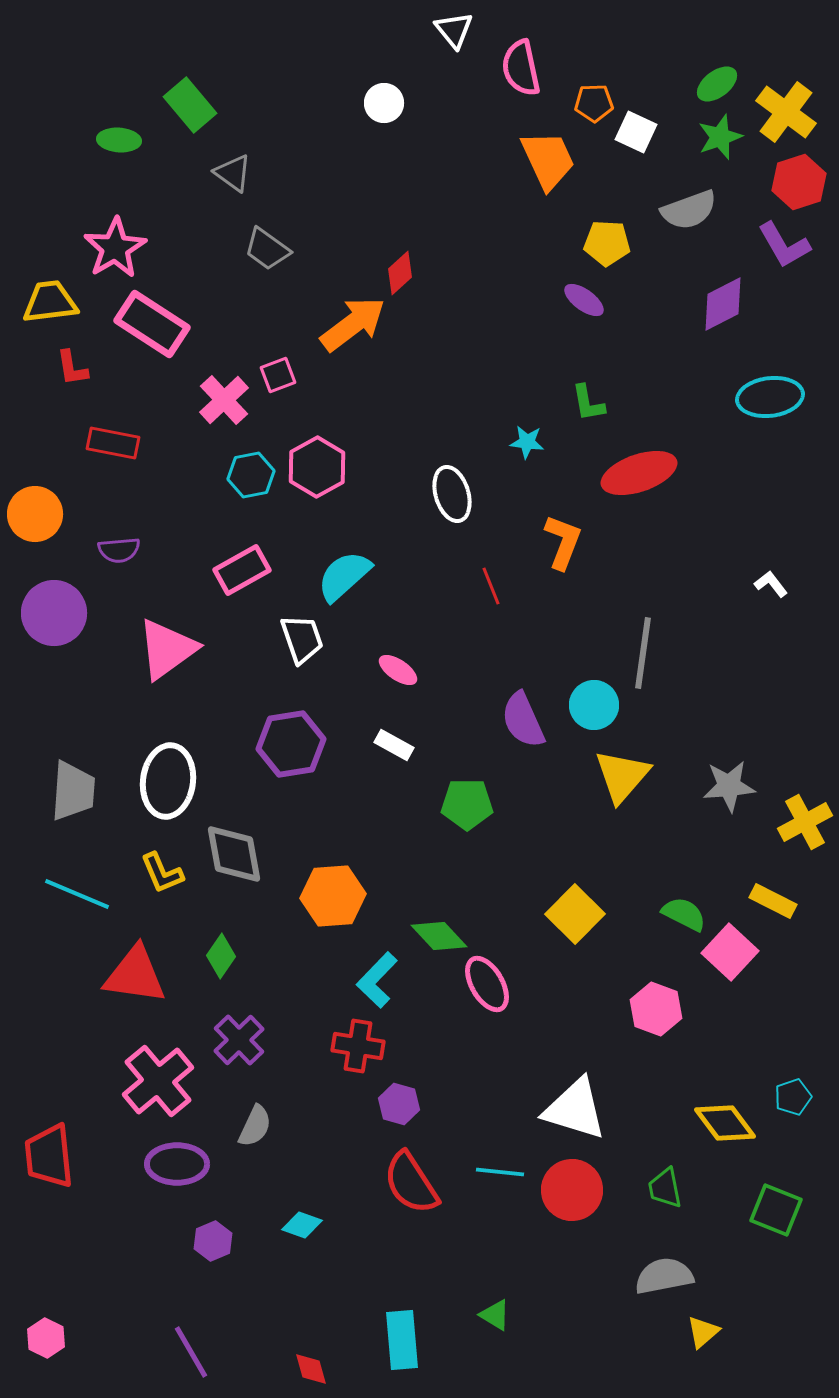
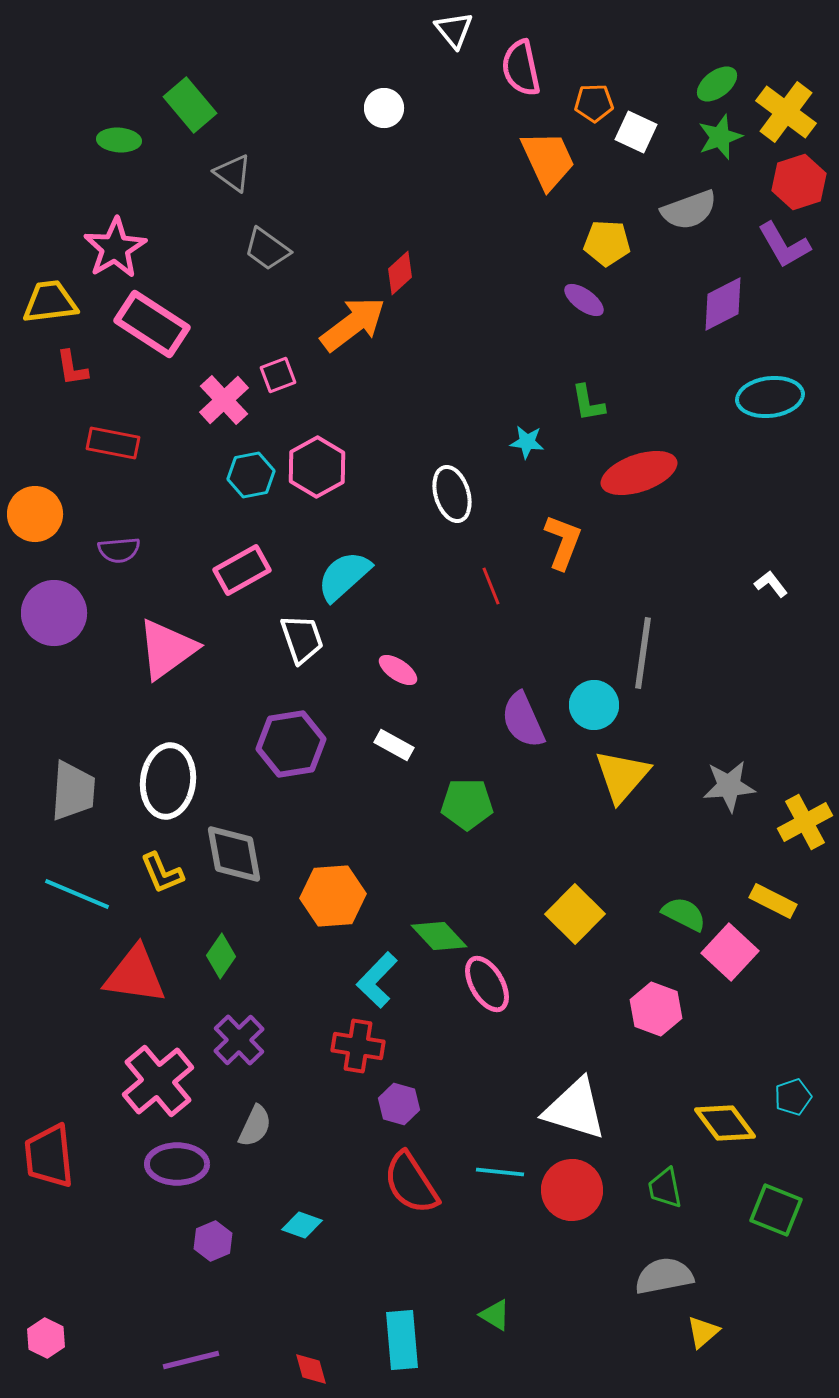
white circle at (384, 103): moved 5 px down
purple line at (191, 1352): moved 8 px down; rotated 74 degrees counterclockwise
